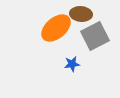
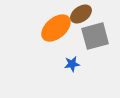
brown ellipse: rotated 40 degrees counterclockwise
gray square: rotated 12 degrees clockwise
